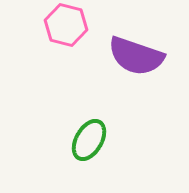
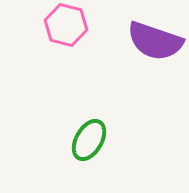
purple semicircle: moved 19 px right, 15 px up
